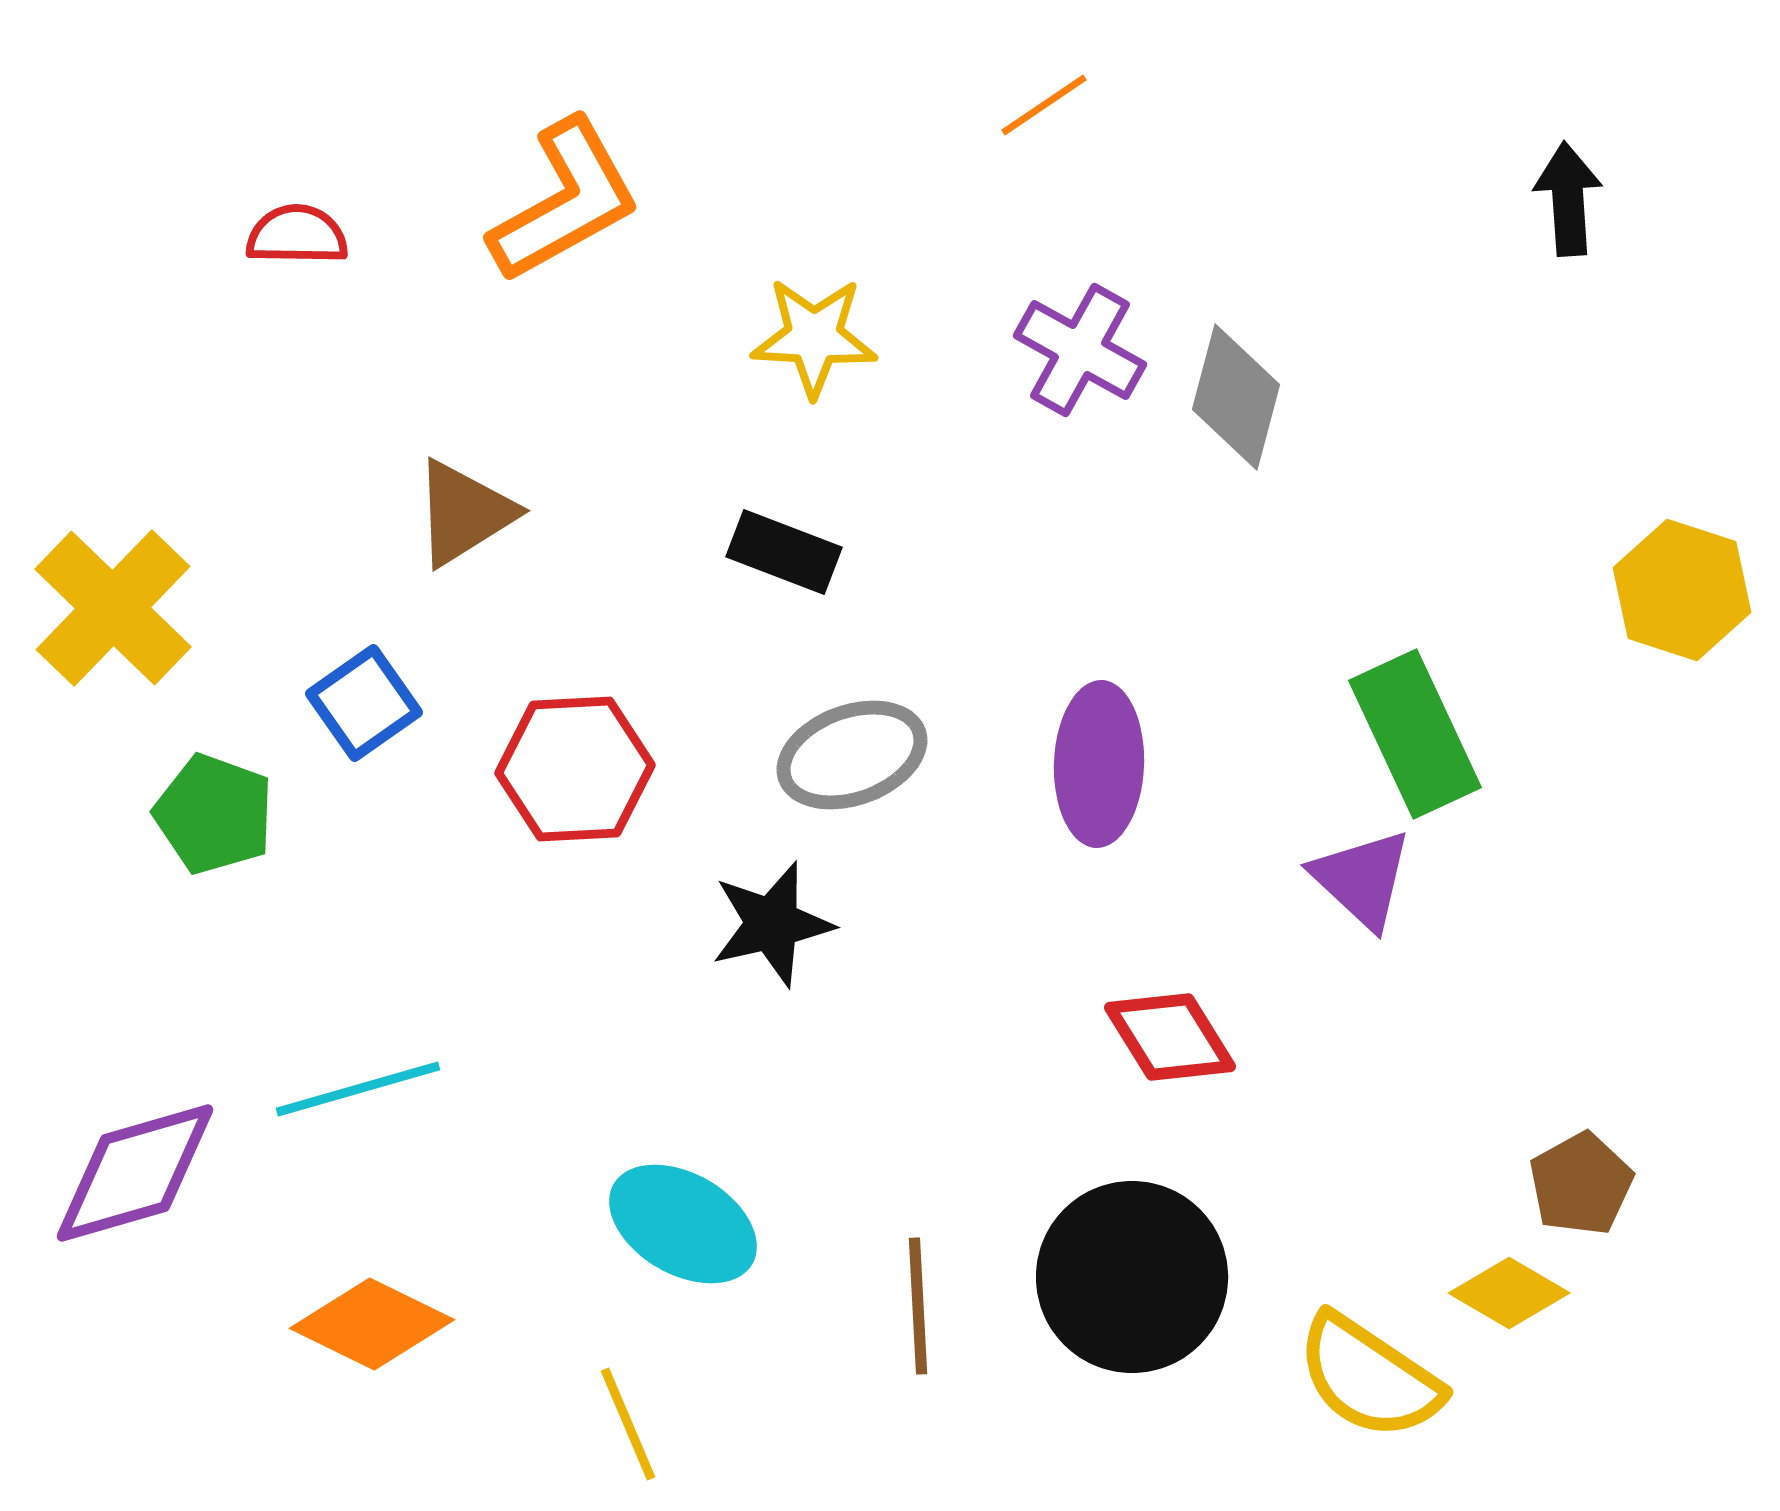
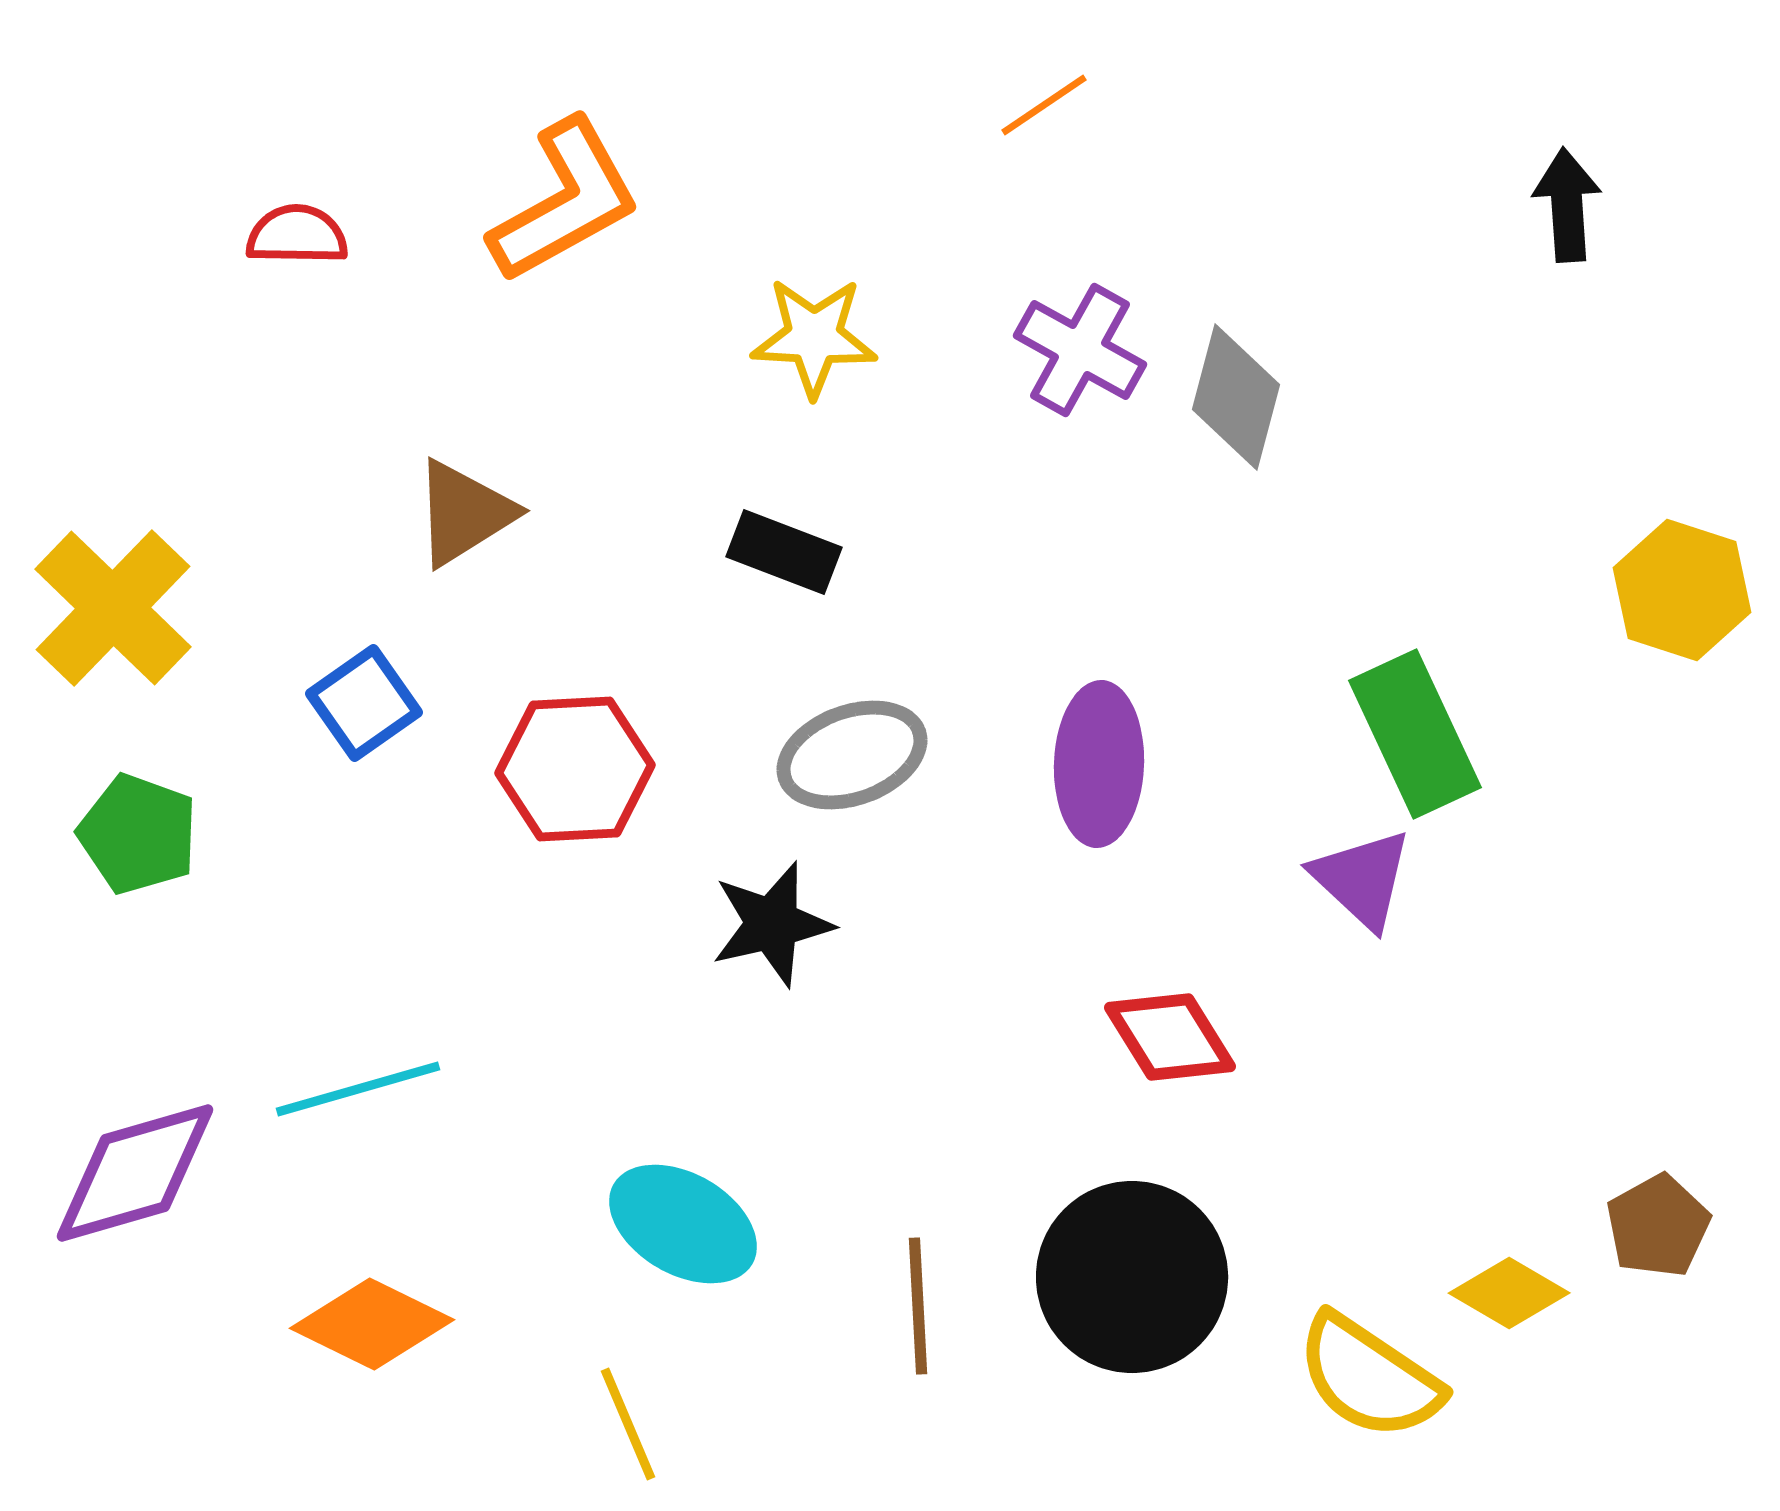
black arrow: moved 1 px left, 6 px down
green pentagon: moved 76 px left, 20 px down
brown pentagon: moved 77 px right, 42 px down
